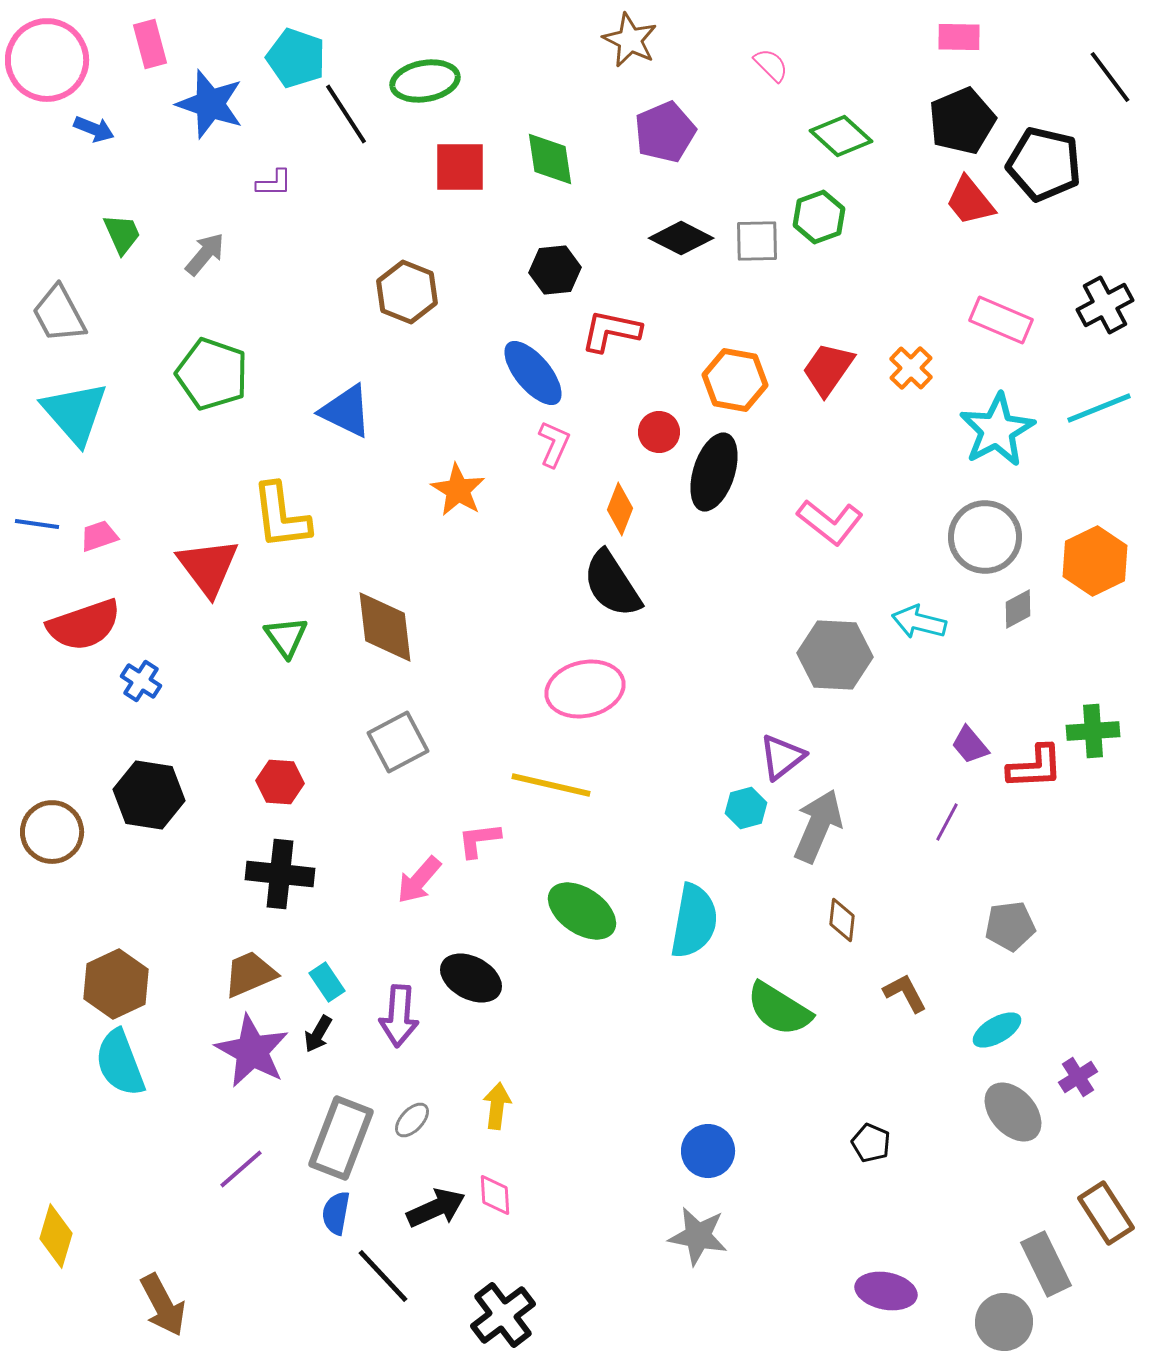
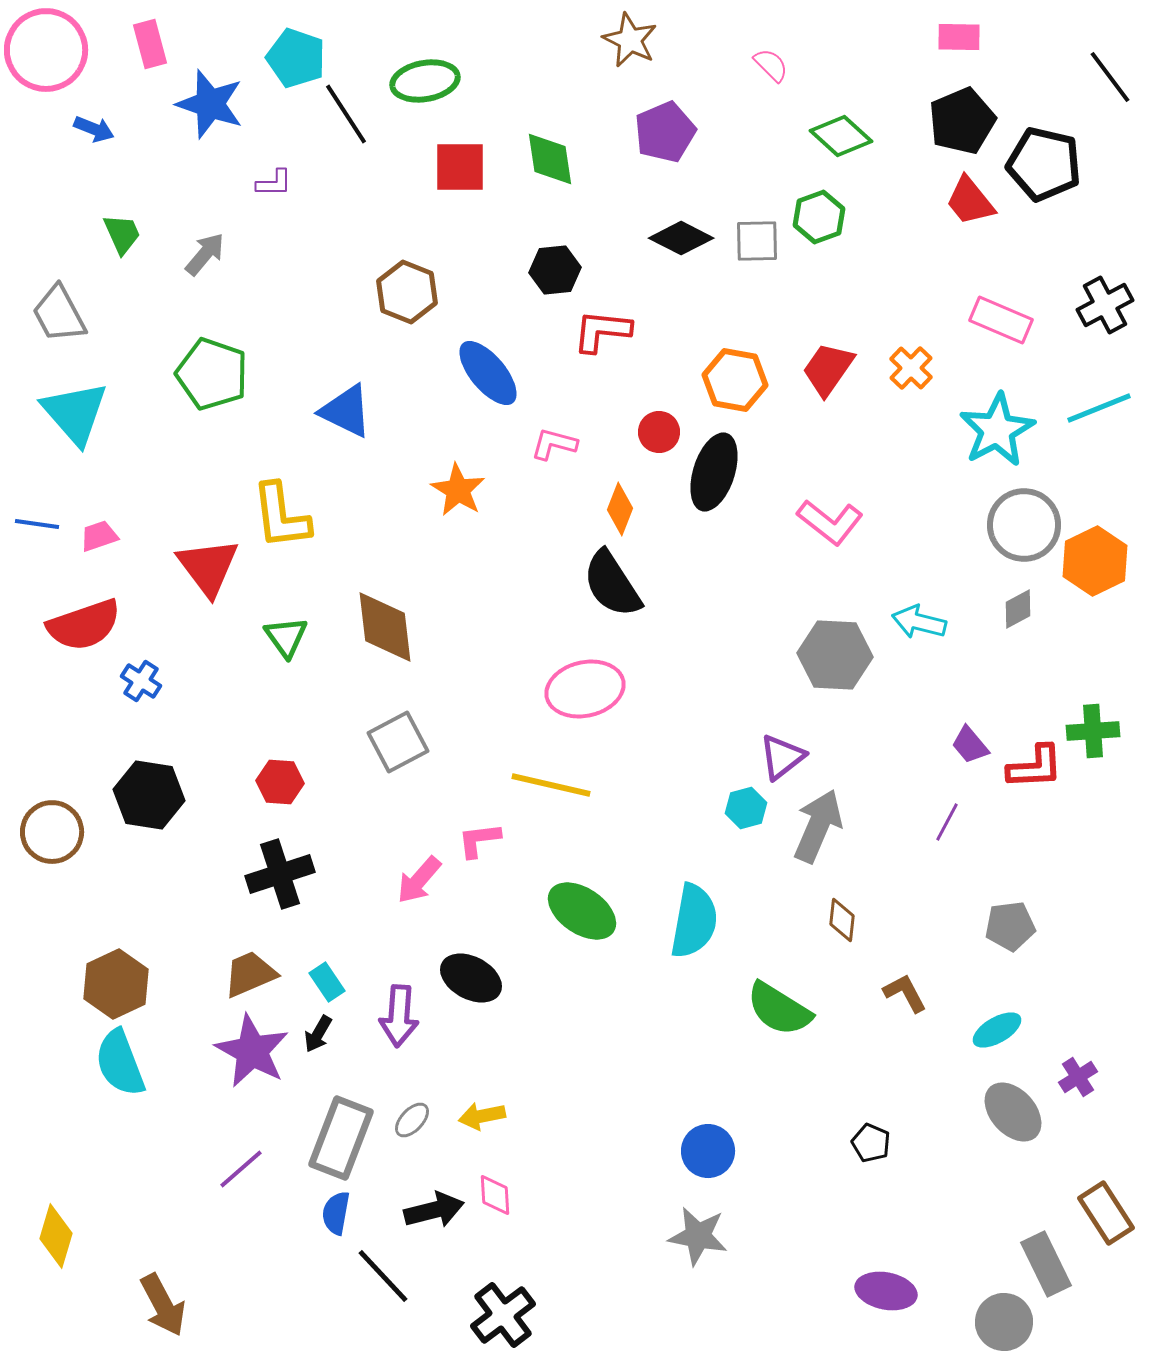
pink circle at (47, 60): moved 1 px left, 10 px up
red L-shape at (611, 331): moved 9 px left; rotated 6 degrees counterclockwise
blue ellipse at (533, 373): moved 45 px left
pink L-shape at (554, 444): rotated 99 degrees counterclockwise
gray circle at (985, 537): moved 39 px right, 12 px up
black cross at (280, 874): rotated 24 degrees counterclockwise
yellow arrow at (497, 1106): moved 15 px left, 10 px down; rotated 108 degrees counterclockwise
black arrow at (436, 1208): moved 2 px left, 2 px down; rotated 10 degrees clockwise
